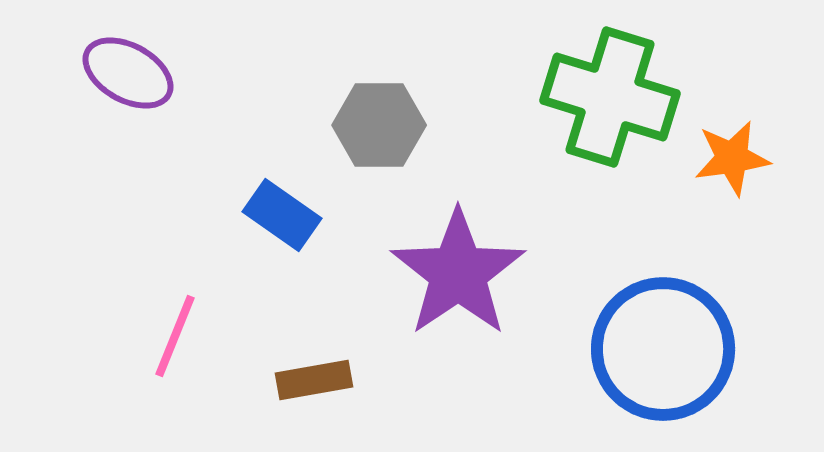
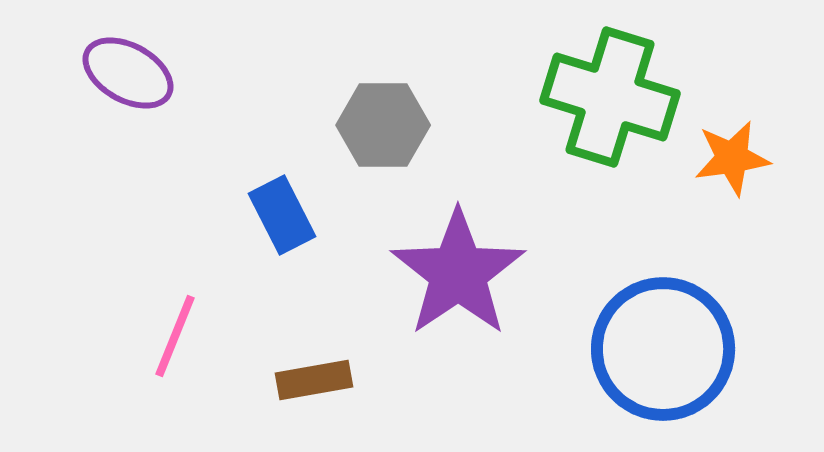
gray hexagon: moved 4 px right
blue rectangle: rotated 28 degrees clockwise
